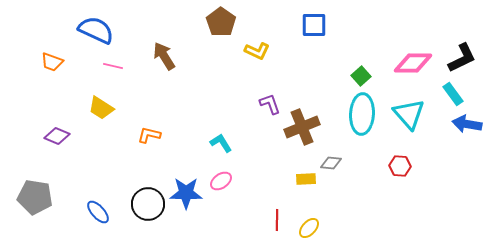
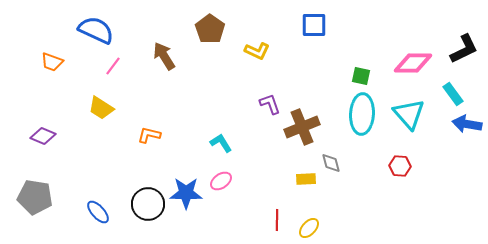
brown pentagon: moved 11 px left, 7 px down
black L-shape: moved 2 px right, 9 px up
pink line: rotated 66 degrees counterclockwise
green square: rotated 36 degrees counterclockwise
purple diamond: moved 14 px left
gray diamond: rotated 70 degrees clockwise
